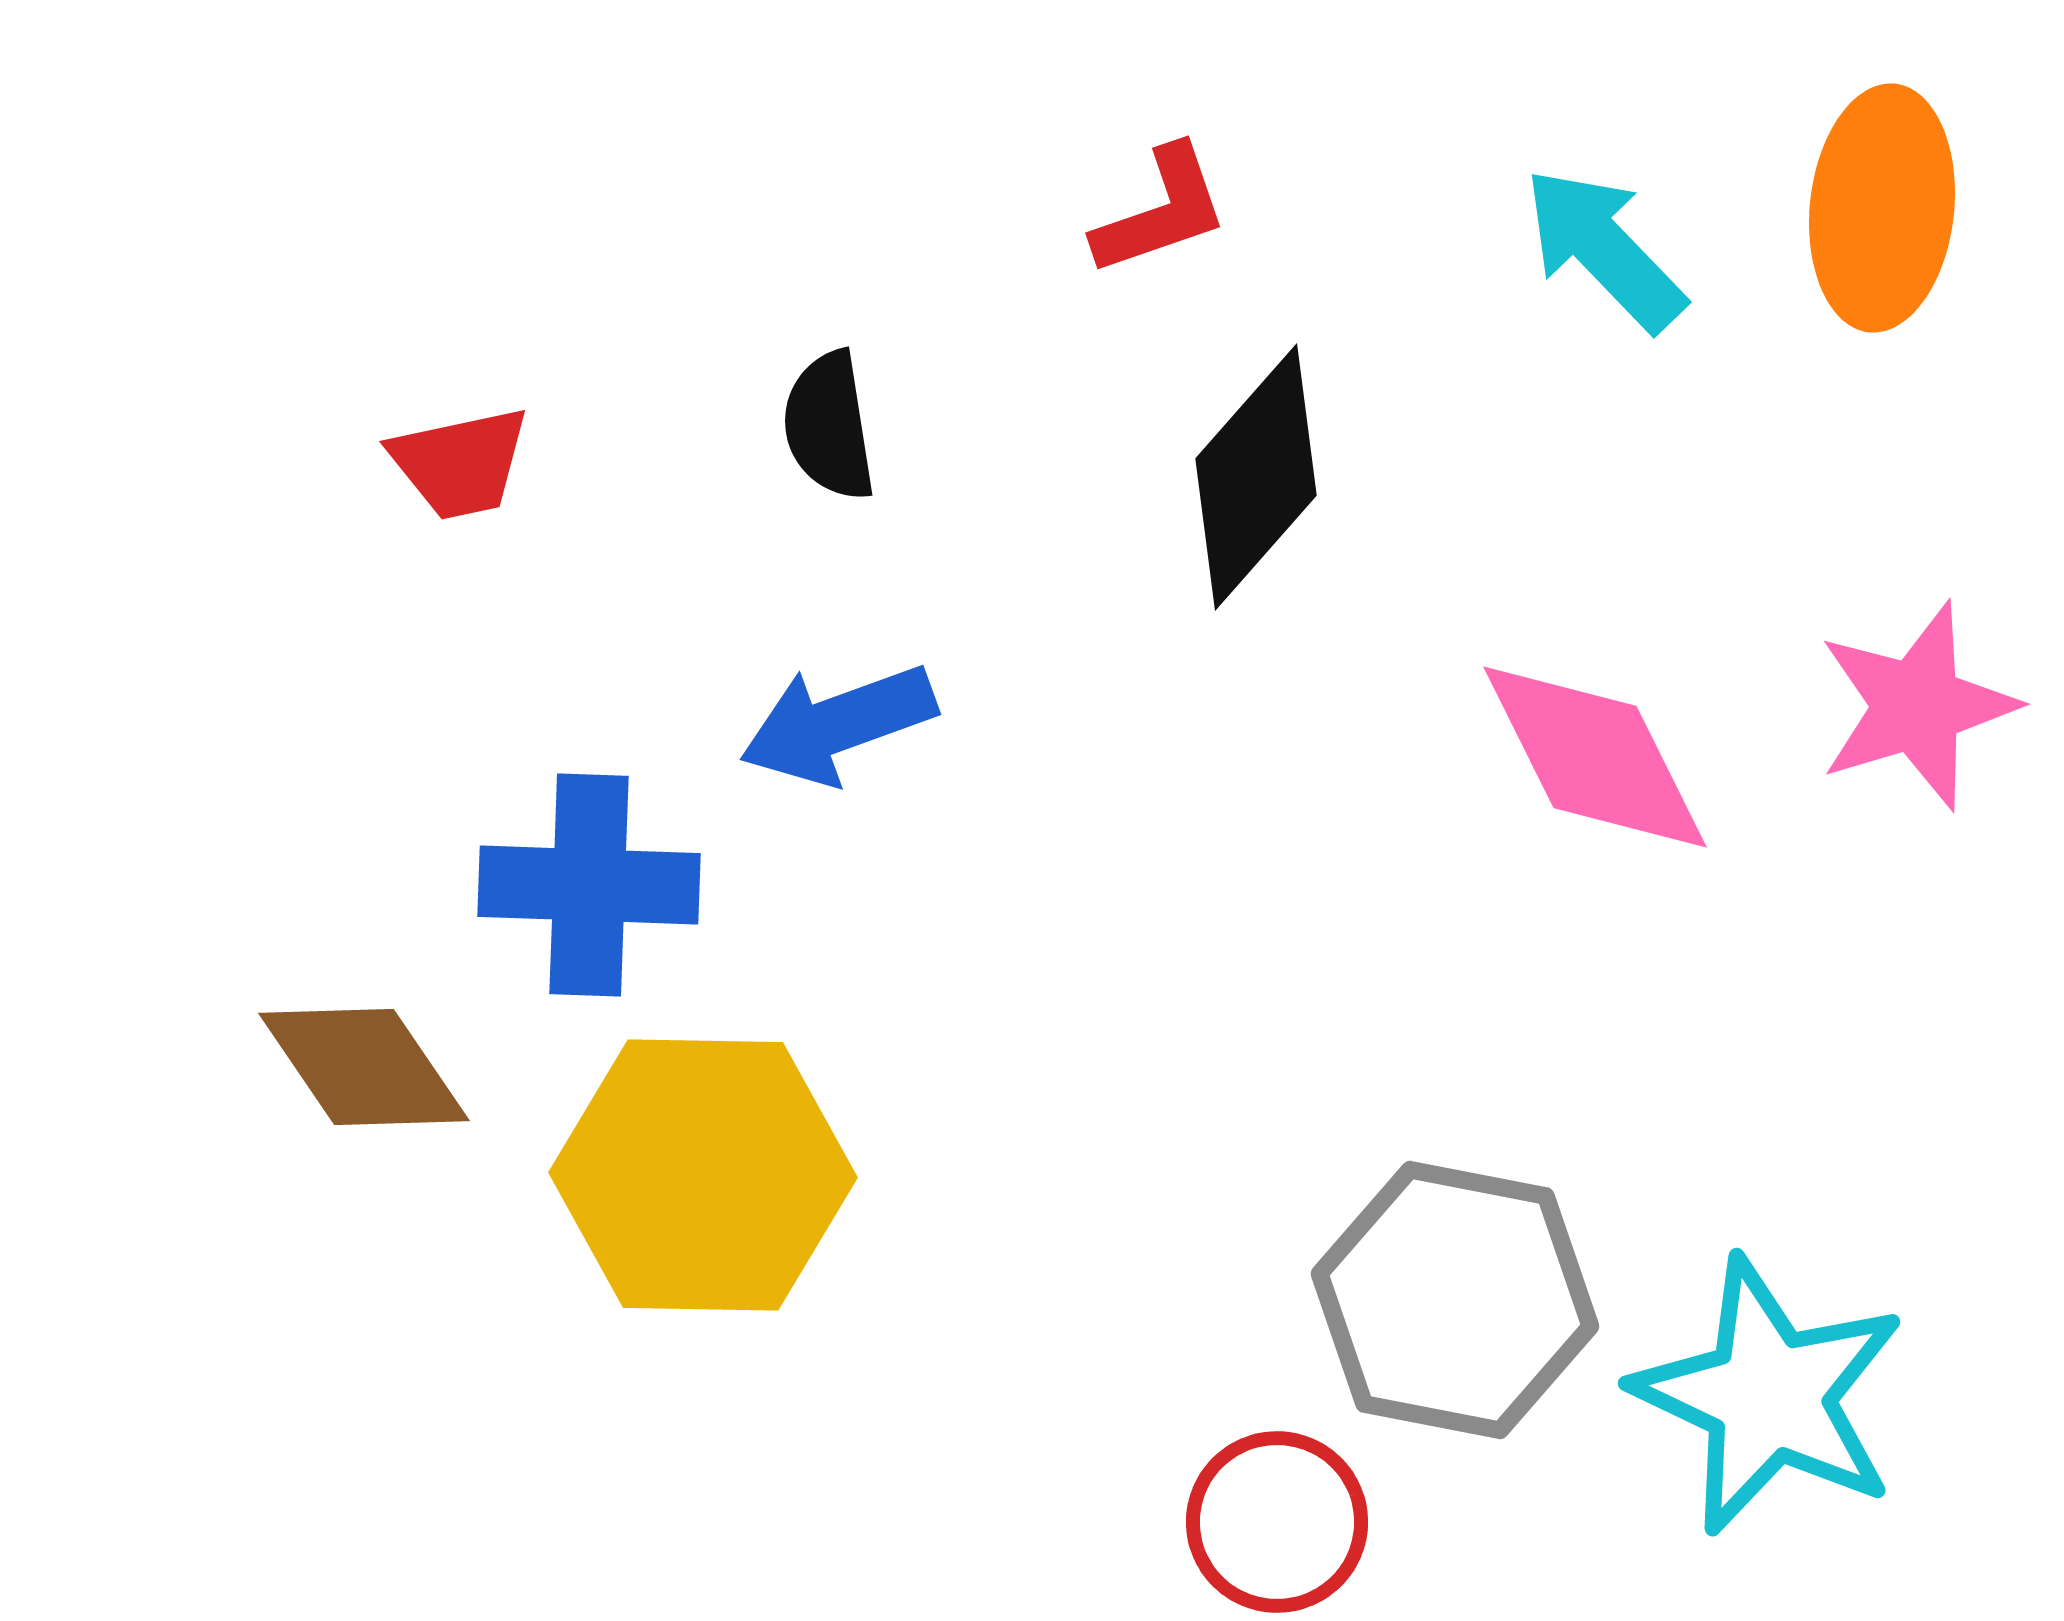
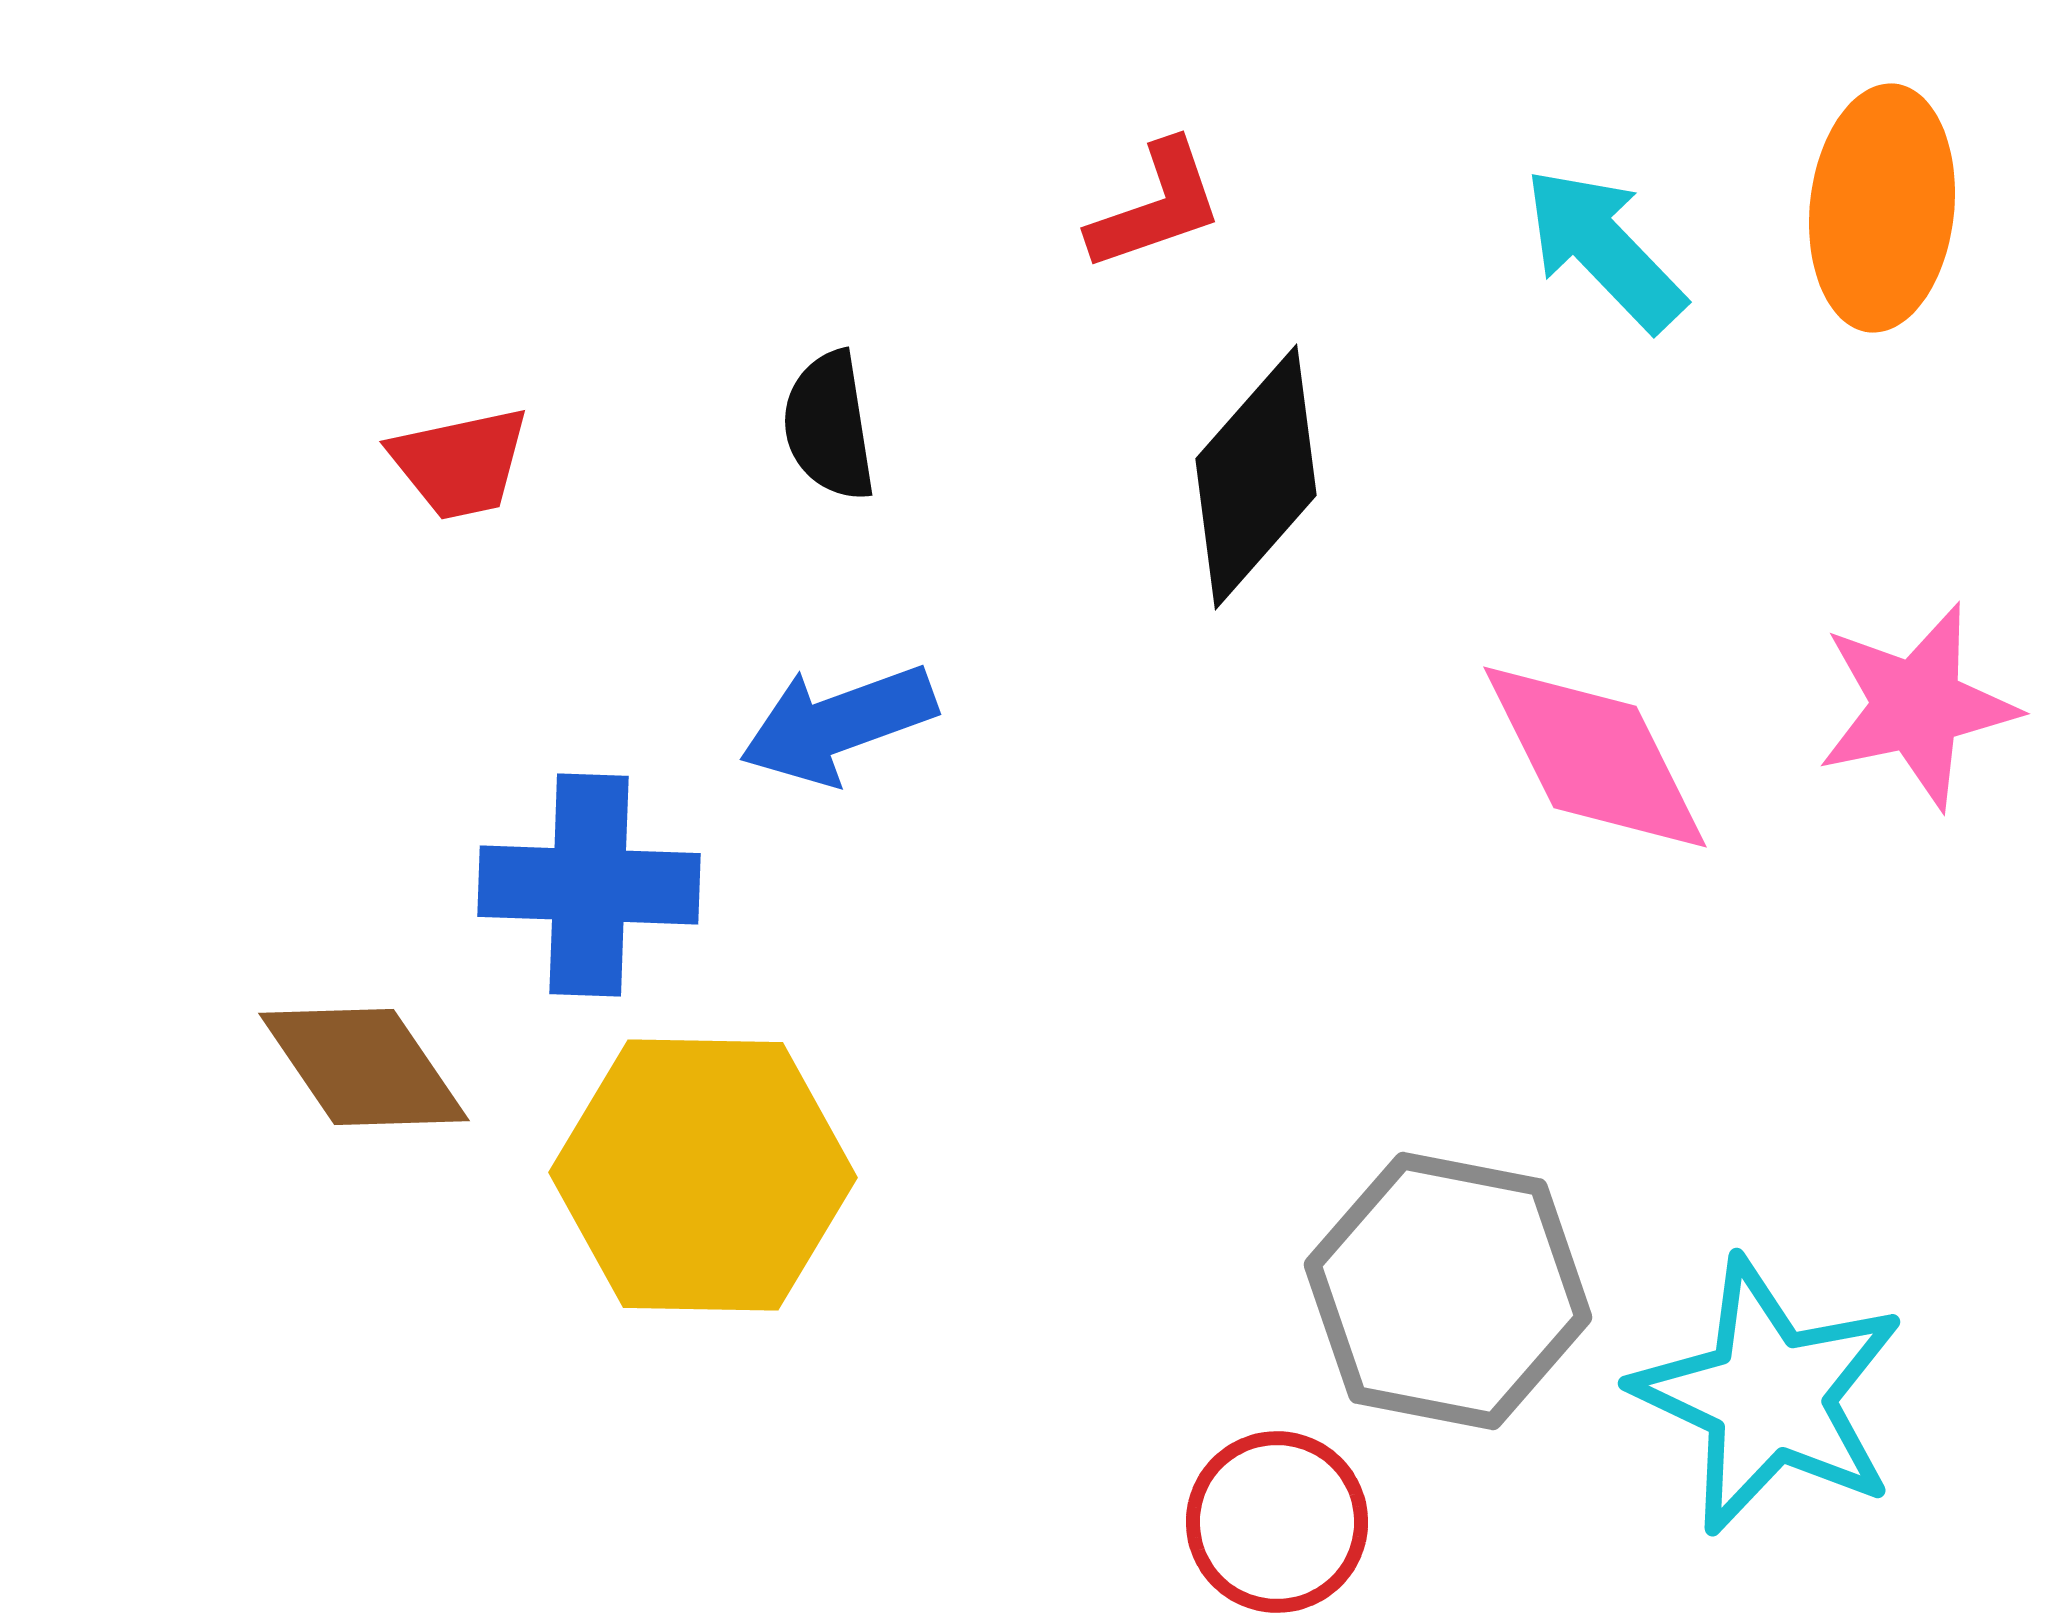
red L-shape: moved 5 px left, 5 px up
pink star: rotated 5 degrees clockwise
gray hexagon: moved 7 px left, 9 px up
